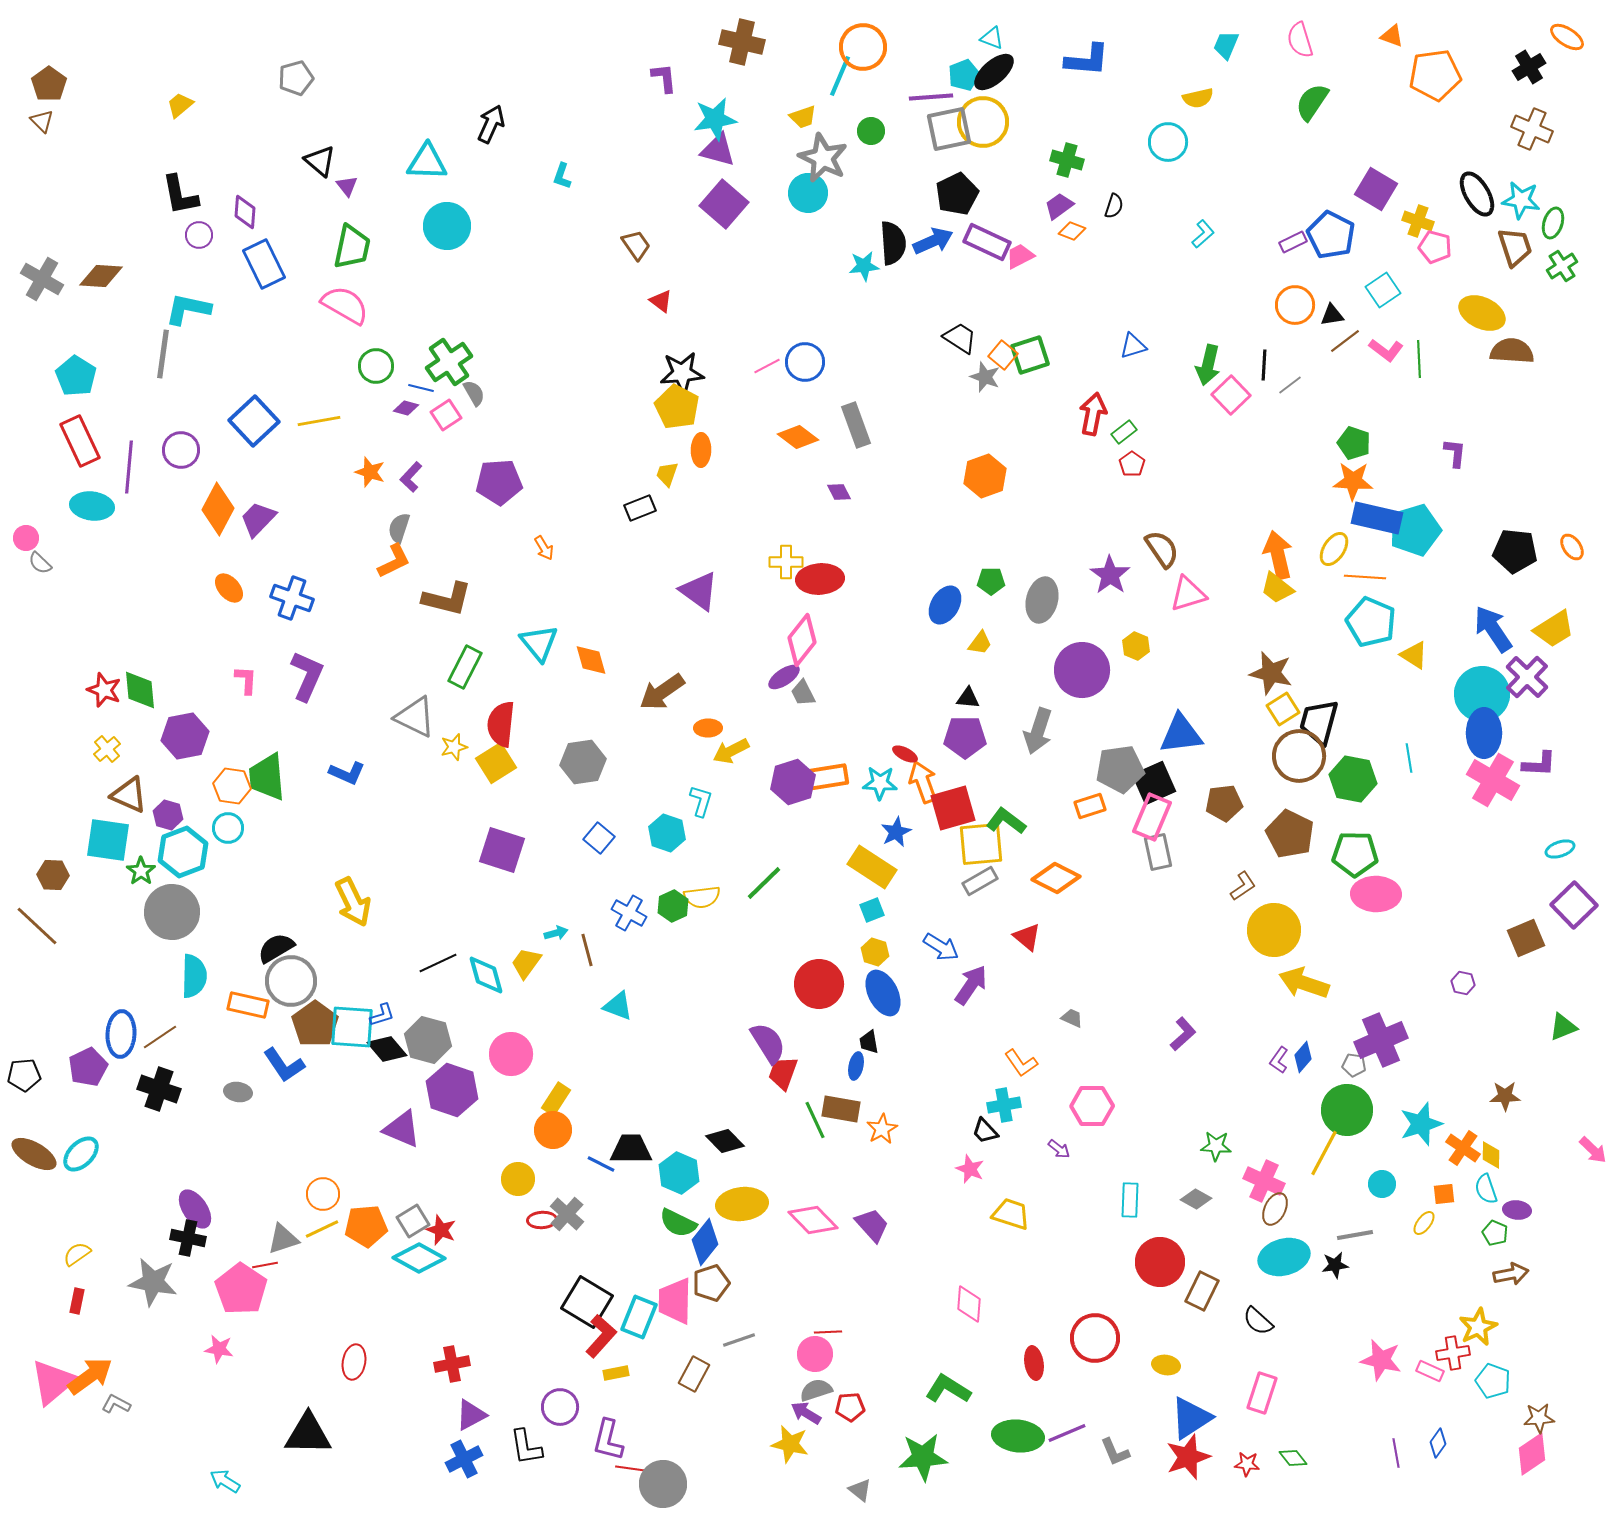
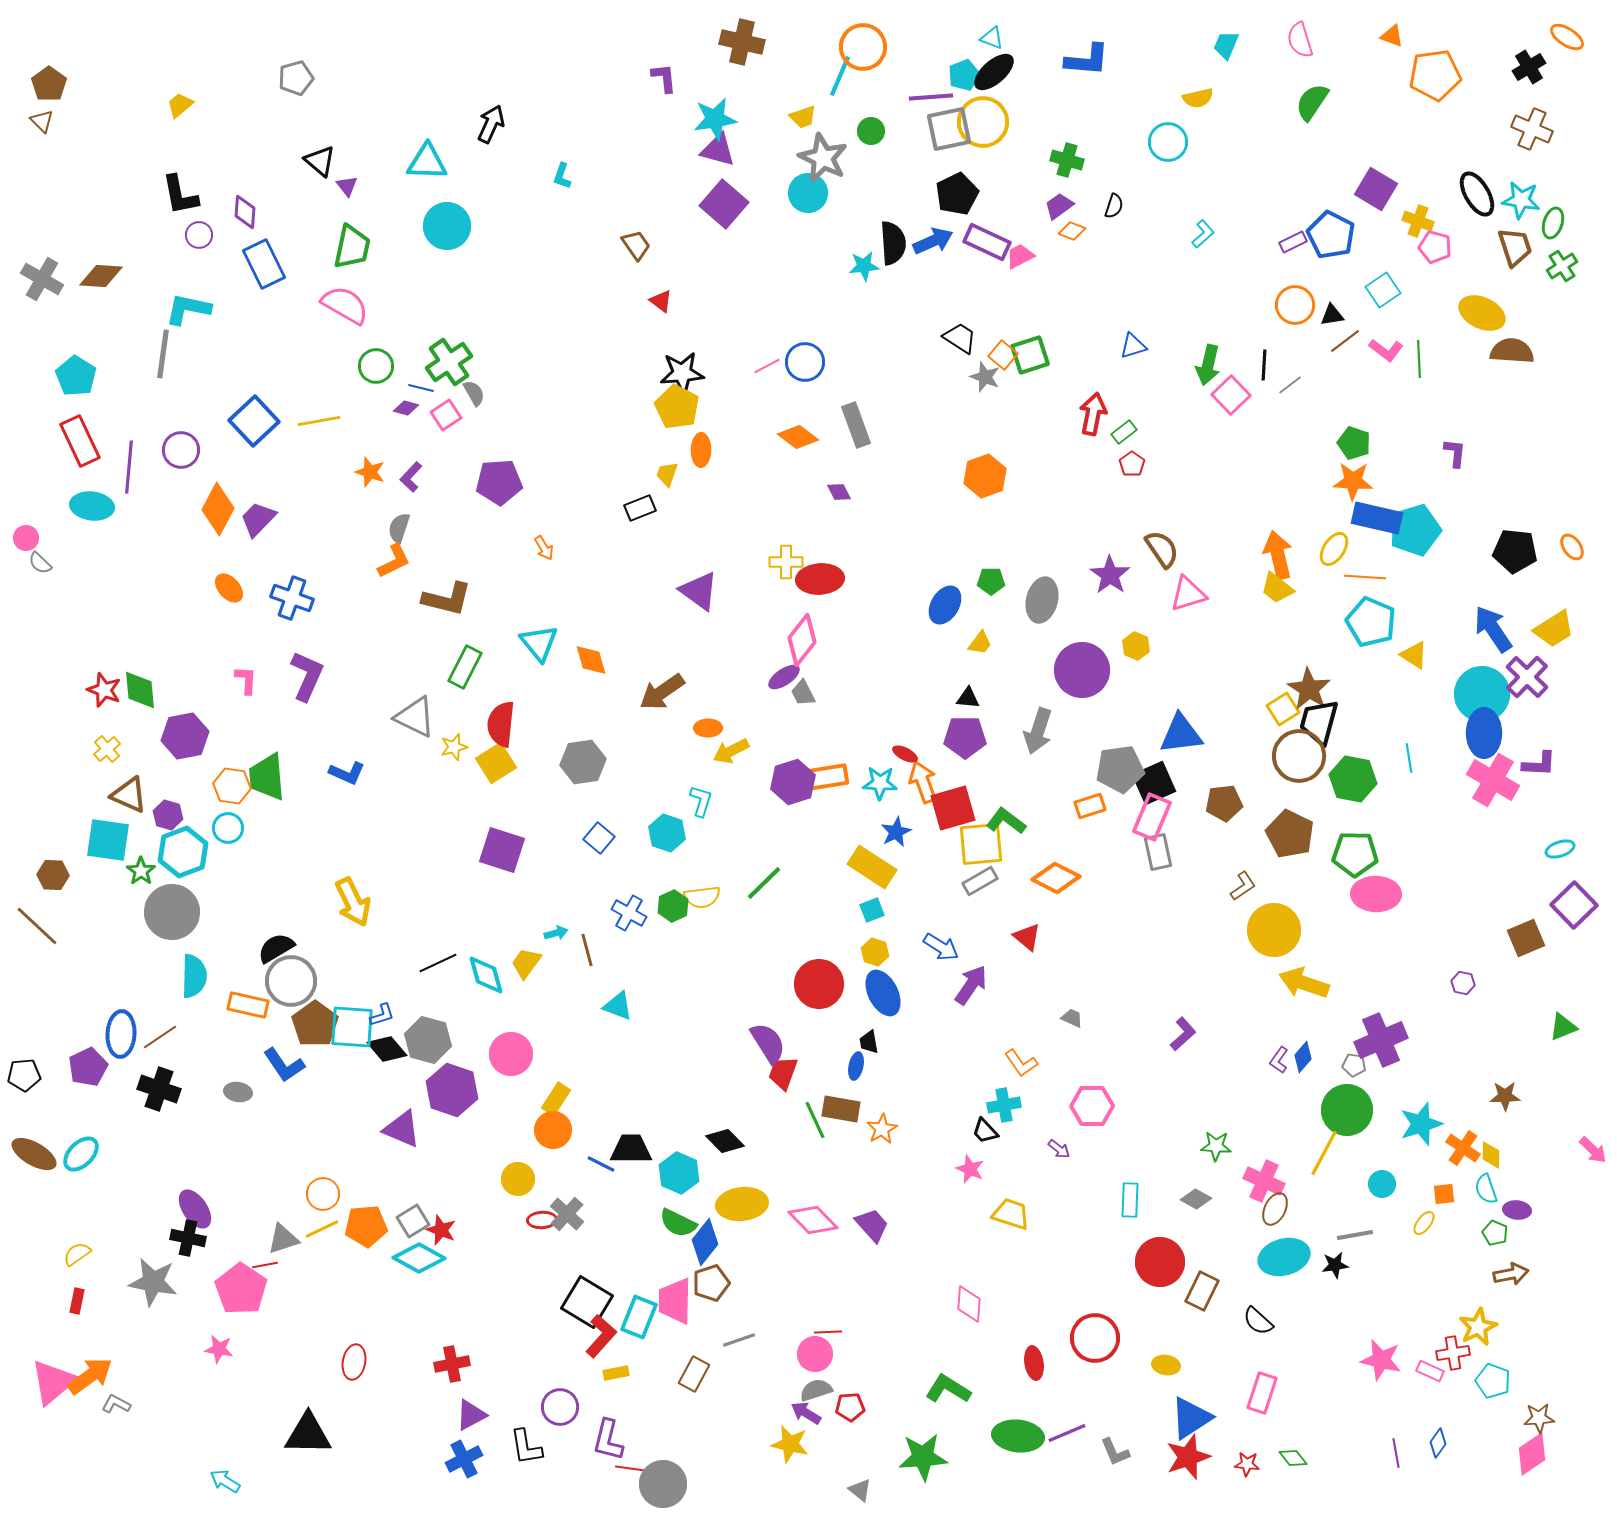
brown star at (1271, 673): moved 38 px right, 16 px down; rotated 18 degrees clockwise
